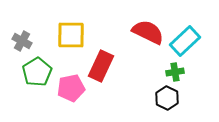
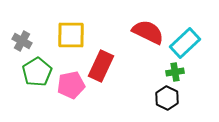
cyan rectangle: moved 2 px down
pink pentagon: moved 3 px up
